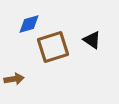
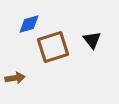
black triangle: rotated 18 degrees clockwise
brown arrow: moved 1 px right, 1 px up
